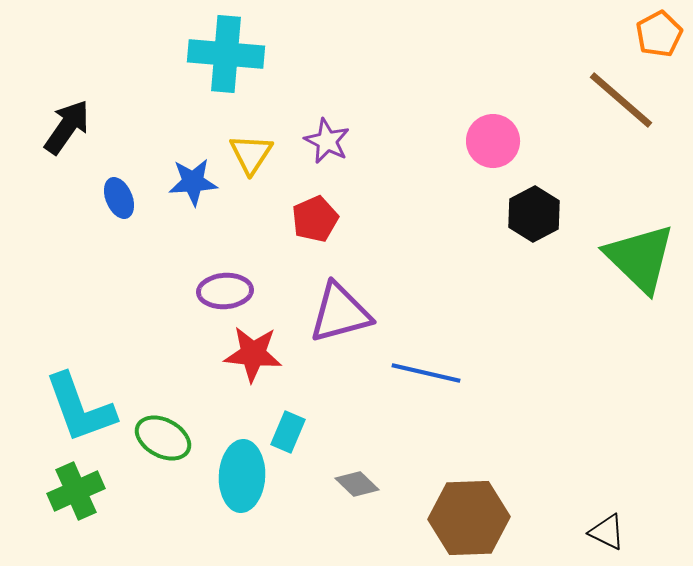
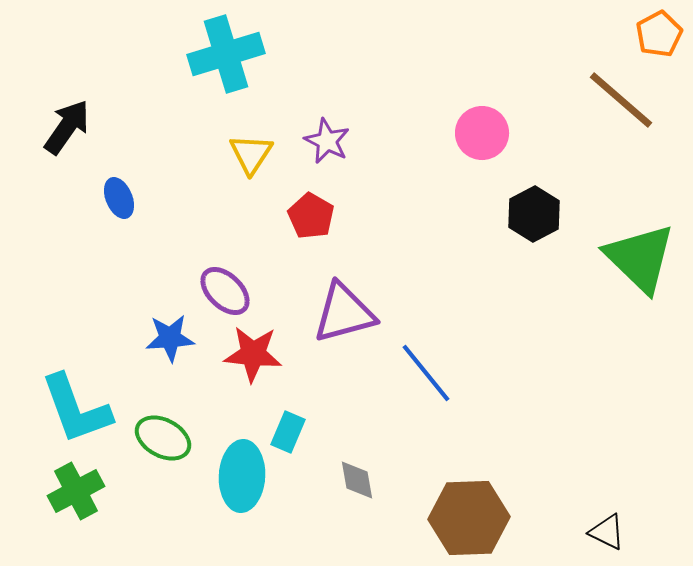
cyan cross: rotated 22 degrees counterclockwise
pink circle: moved 11 px left, 8 px up
blue star: moved 23 px left, 156 px down
red pentagon: moved 4 px left, 3 px up; rotated 18 degrees counterclockwise
purple ellipse: rotated 48 degrees clockwise
purple triangle: moved 4 px right
blue line: rotated 38 degrees clockwise
cyan L-shape: moved 4 px left, 1 px down
gray diamond: moved 4 px up; rotated 36 degrees clockwise
green cross: rotated 4 degrees counterclockwise
